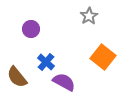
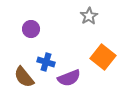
blue cross: rotated 24 degrees counterclockwise
brown semicircle: moved 7 px right
purple semicircle: moved 5 px right, 4 px up; rotated 130 degrees clockwise
